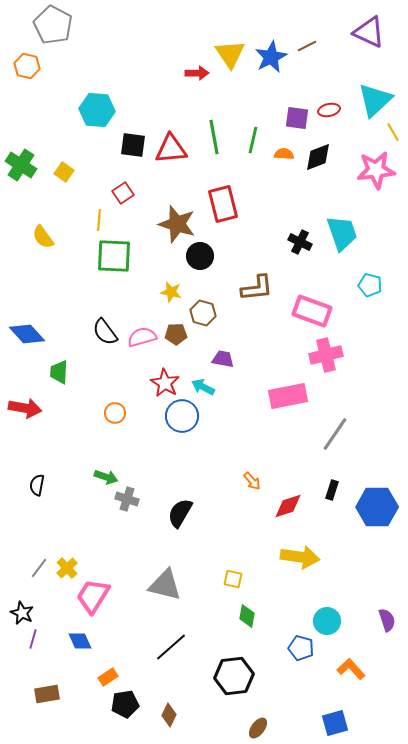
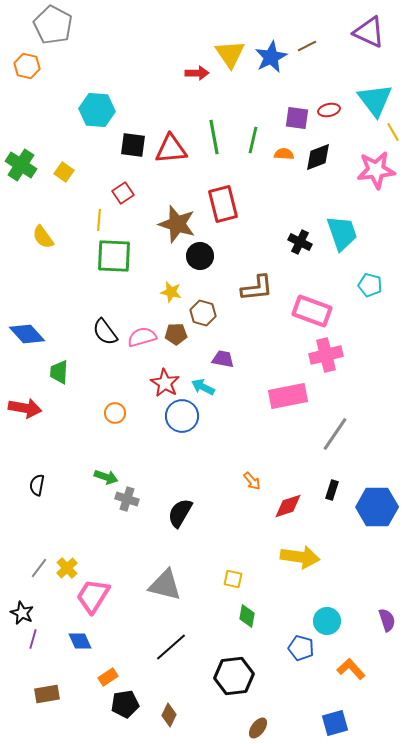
cyan triangle at (375, 100): rotated 24 degrees counterclockwise
